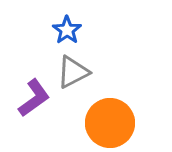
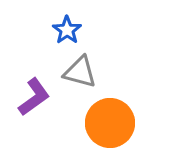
gray triangle: moved 7 px right; rotated 42 degrees clockwise
purple L-shape: moved 1 px up
